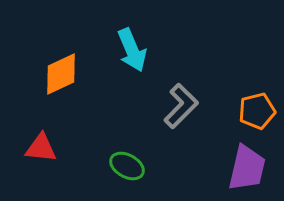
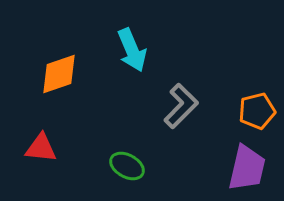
orange diamond: moved 2 px left; rotated 6 degrees clockwise
